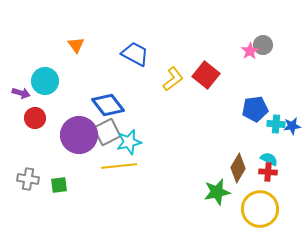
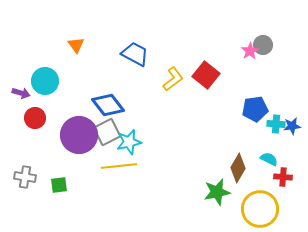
red cross: moved 15 px right, 5 px down
gray cross: moved 3 px left, 2 px up
